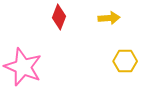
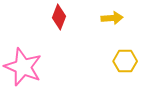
yellow arrow: moved 3 px right
